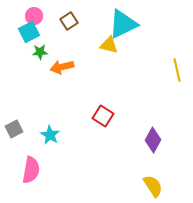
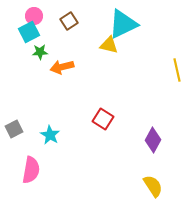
red square: moved 3 px down
